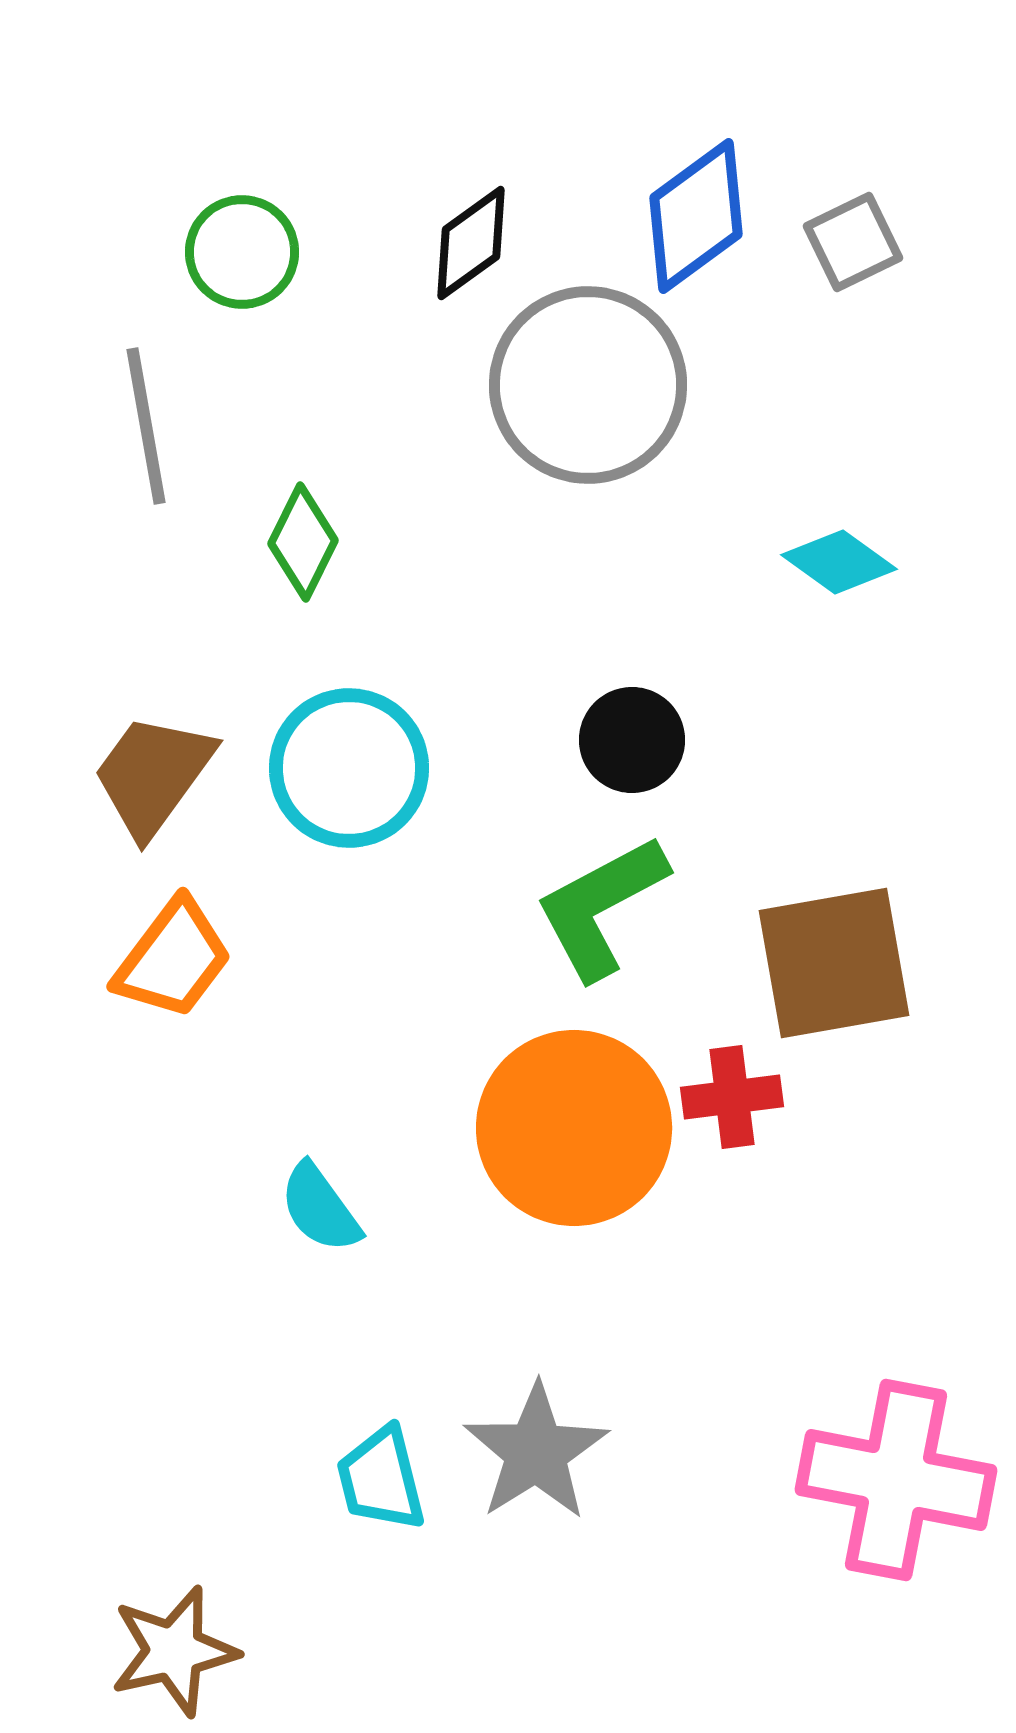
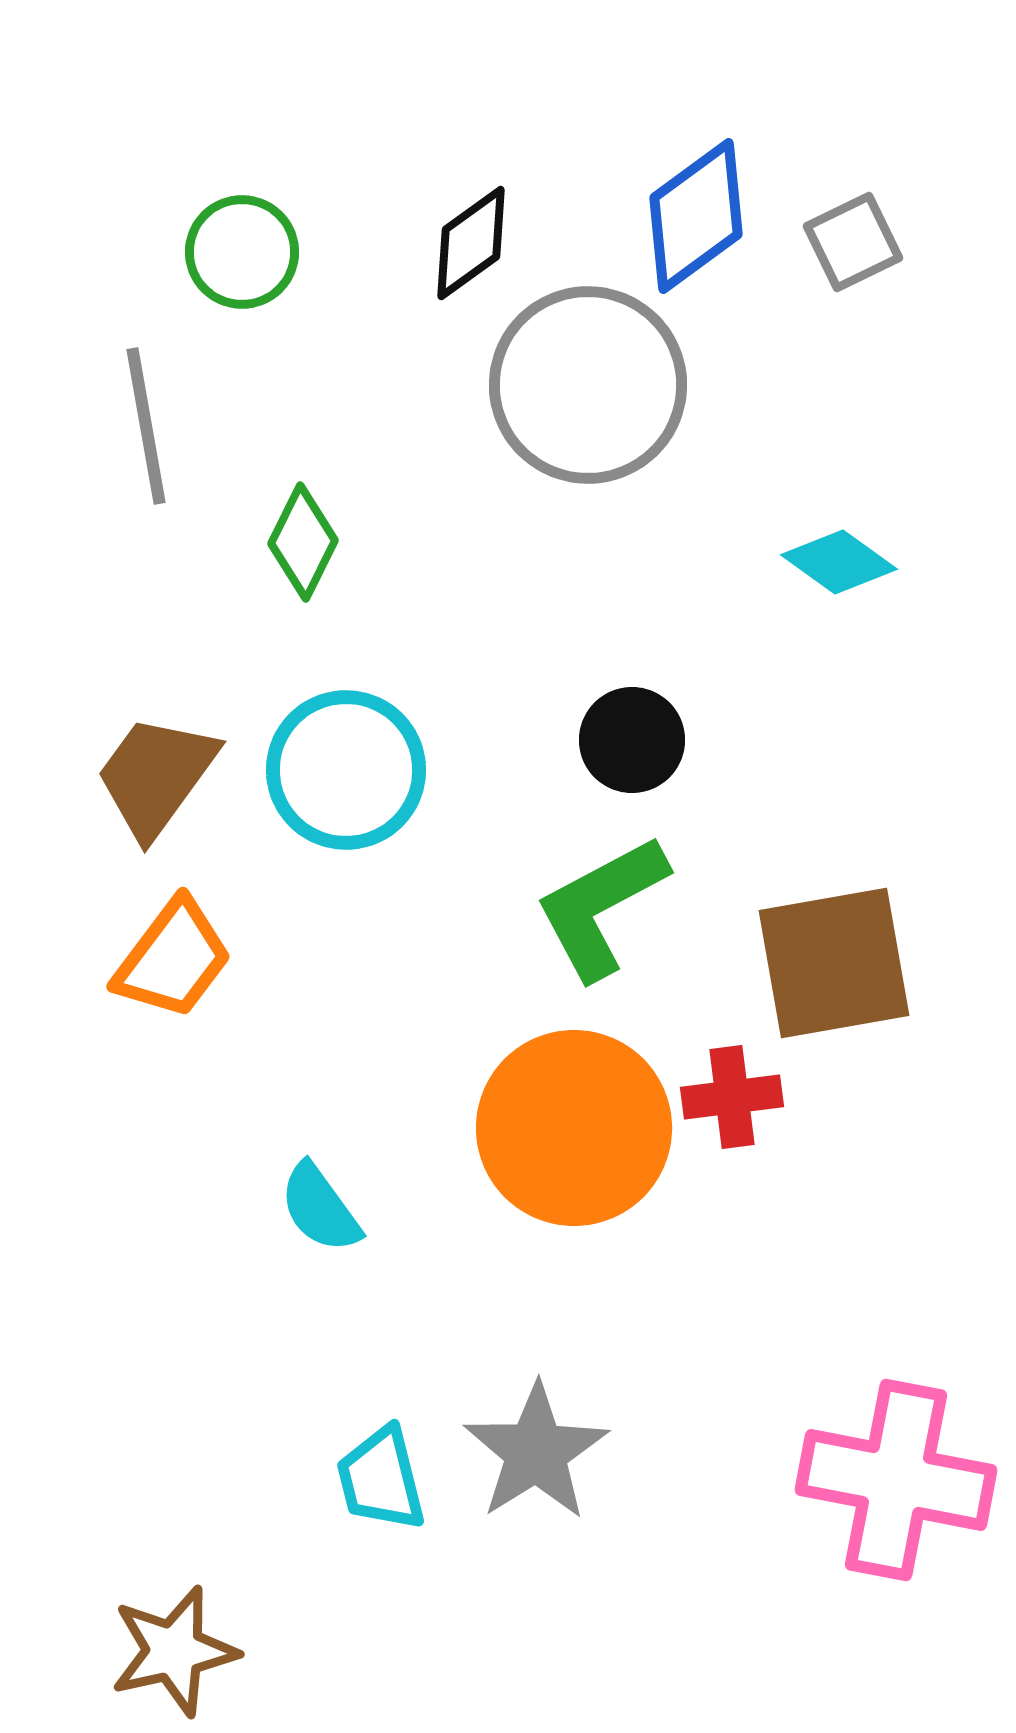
cyan circle: moved 3 px left, 2 px down
brown trapezoid: moved 3 px right, 1 px down
